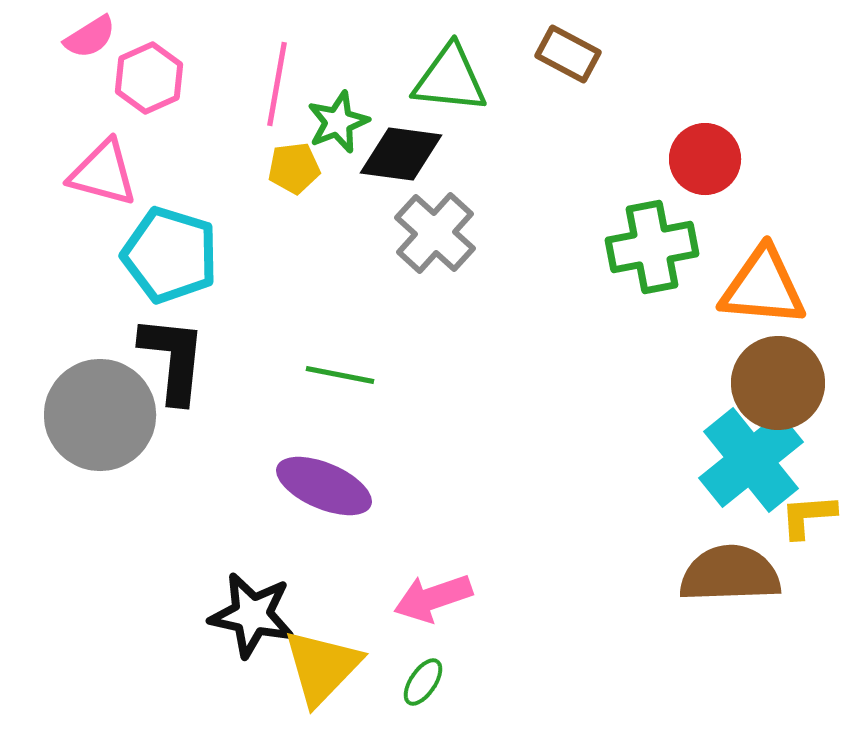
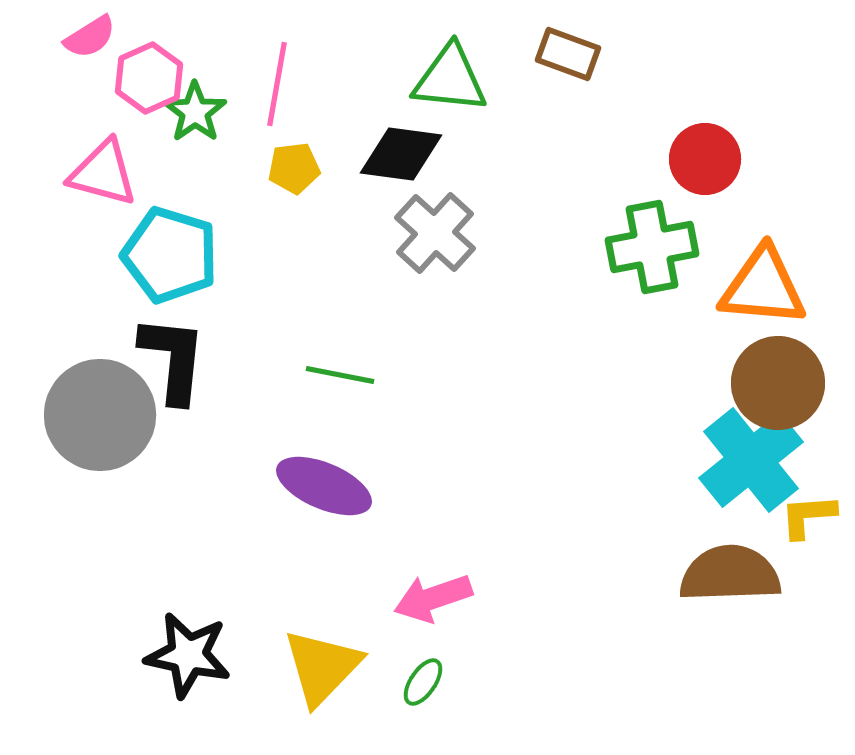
brown rectangle: rotated 8 degrees counterclockwise
green star: moved 143 px left, 10 px up; rotated 14 degrees counterclockwise
black star: moved 64 px left, 40 px down
